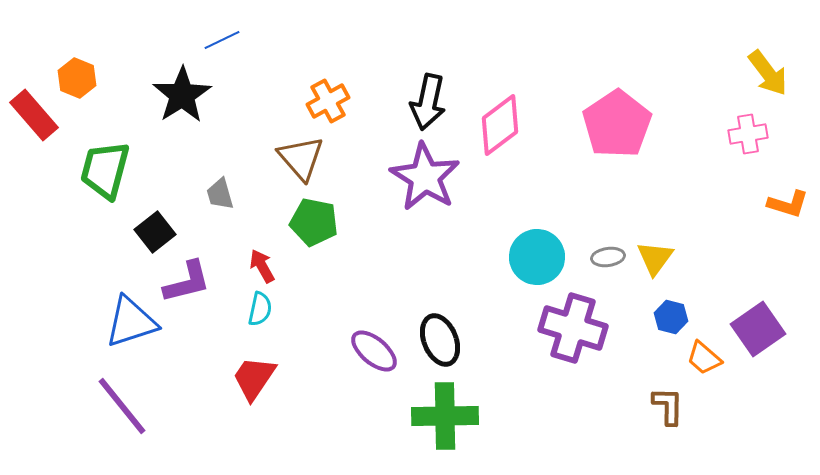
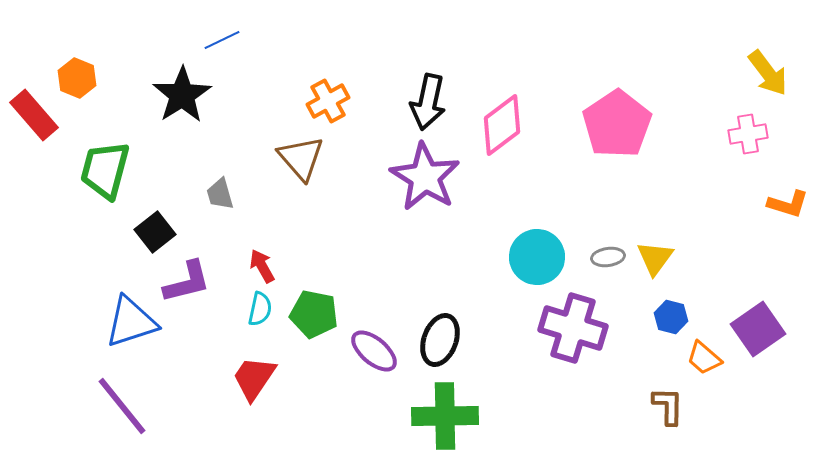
pink diamond: moved 2 px right
green pentagon: moved 92 px down
black ellipse: rotated 42 degrees clockwise
